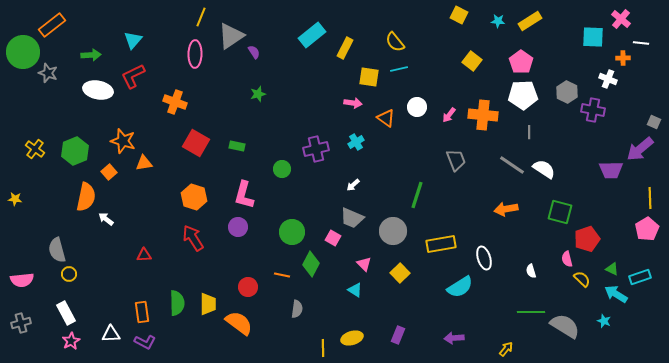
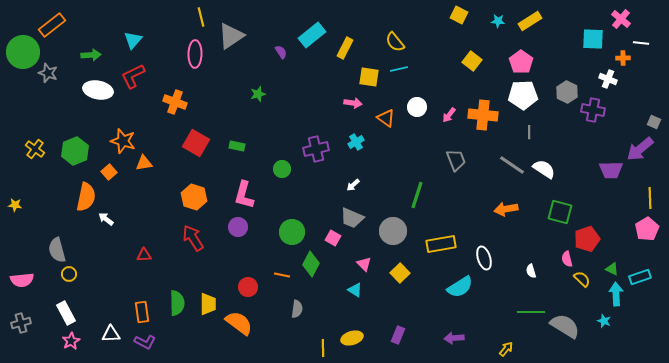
yellow line at (201, 17): rotated 36 degrees counterclockwise
cyan square at (593, 37): moved 2 px down
purple semicircle at (254, 52): moved 27 px right
yellow star at (15, 199): moved 6 px down
cyan arrow at (616, 294): rotated 55 degrees clockwise
